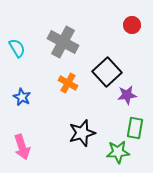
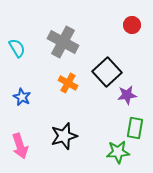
black star: moved 18 px left, 3 px down
pink arrow: moved 2 px left, 1 px up
